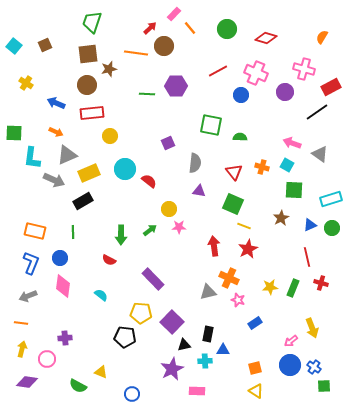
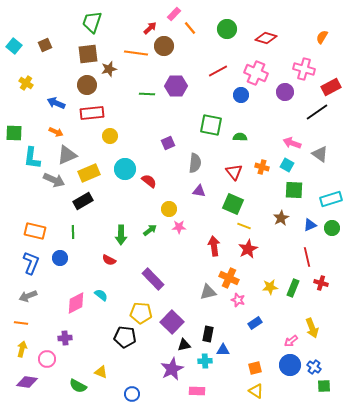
pink diamond at (63, 286): moved 13 px right, 17 px down; rotated 55 degrees clockwise
